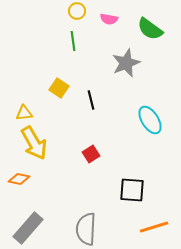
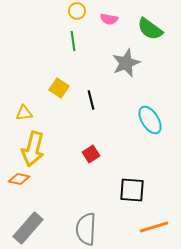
yellow arrow: moved 1 px left, 6 px down; rotated 44 degrees clockwise
